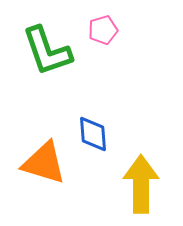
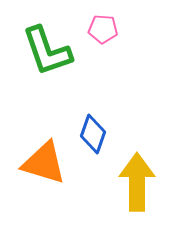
pink pentagon: moved 1 px up; rotated 20 degrees clockwise
blue diamond: rotated 24 degrees clockwise
yellow arrow: moved 4 px left, 2 px up
